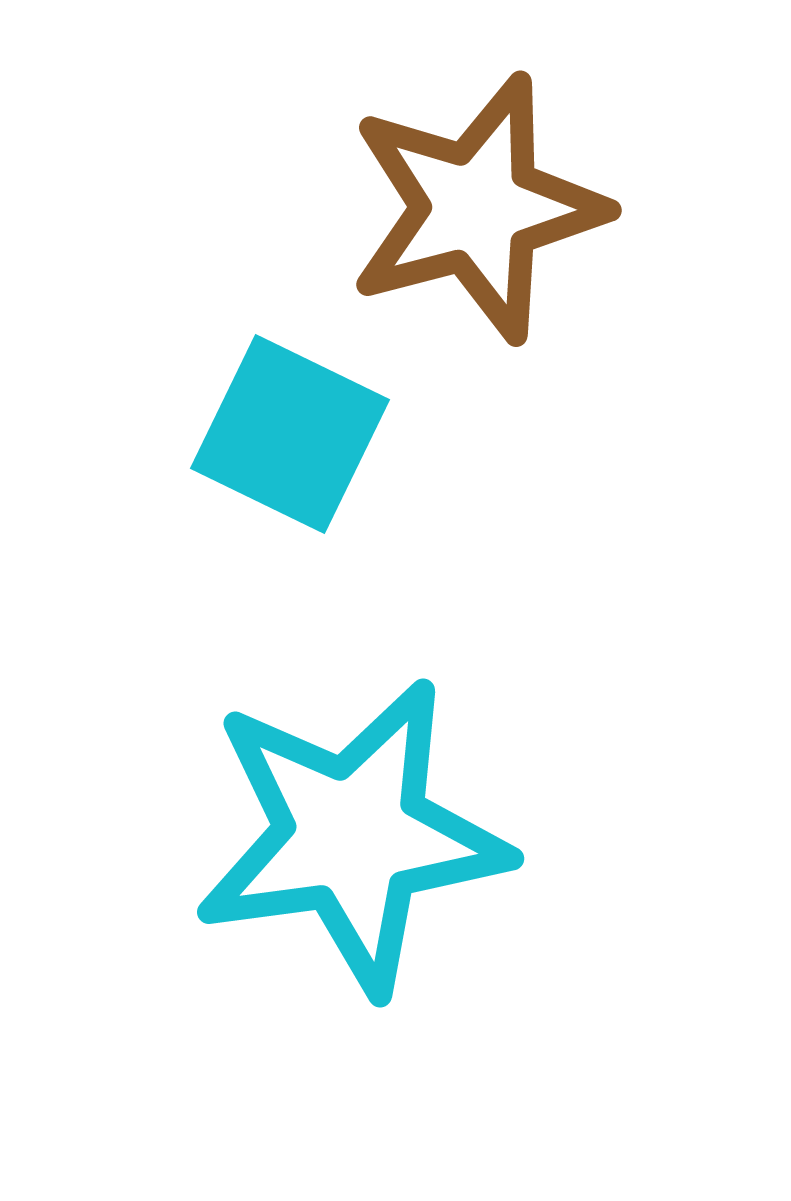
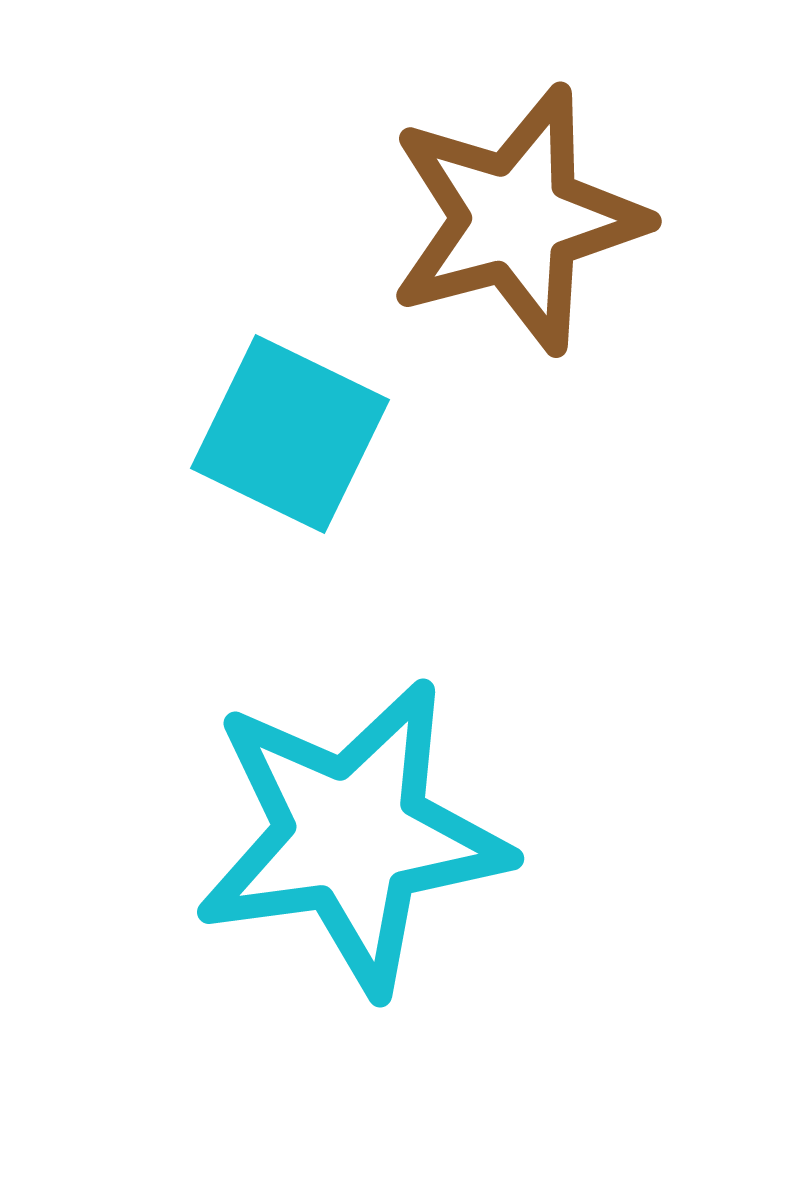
brown star: moved 40 px right, 11 px down
